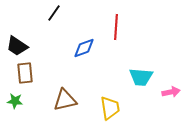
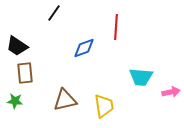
yellow trapezoid: moved 6 px left, 2 px up
